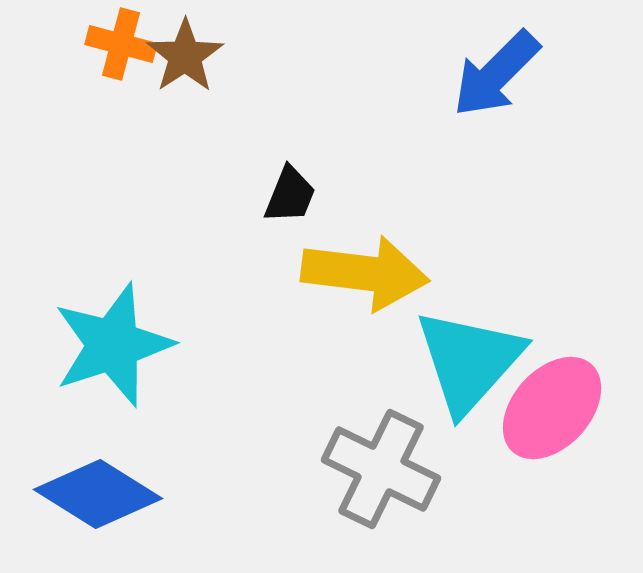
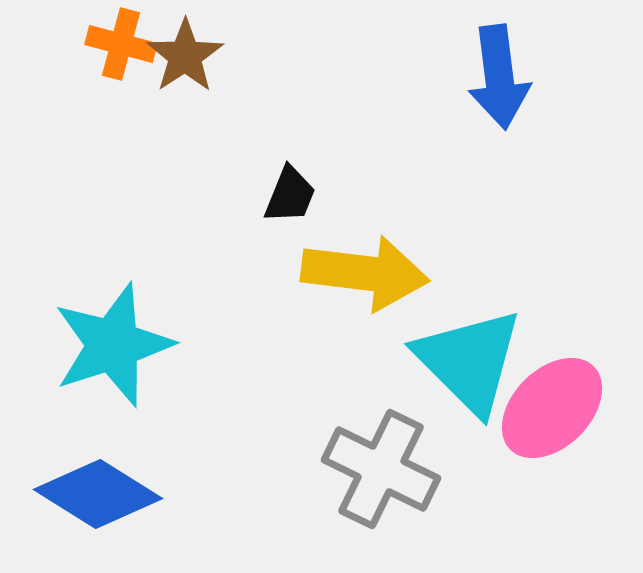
blue arrow: moved 3 px right, 3 px down; rotated 52 degrees counterclockwise
cyan triangle: rotated 27 degrees counterclockwise
pink ellipse: rotated 3 degrees clockwise
